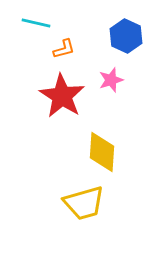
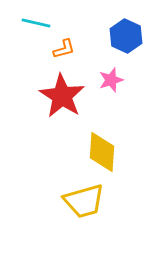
yellow trapezoid: moved 2 px up
